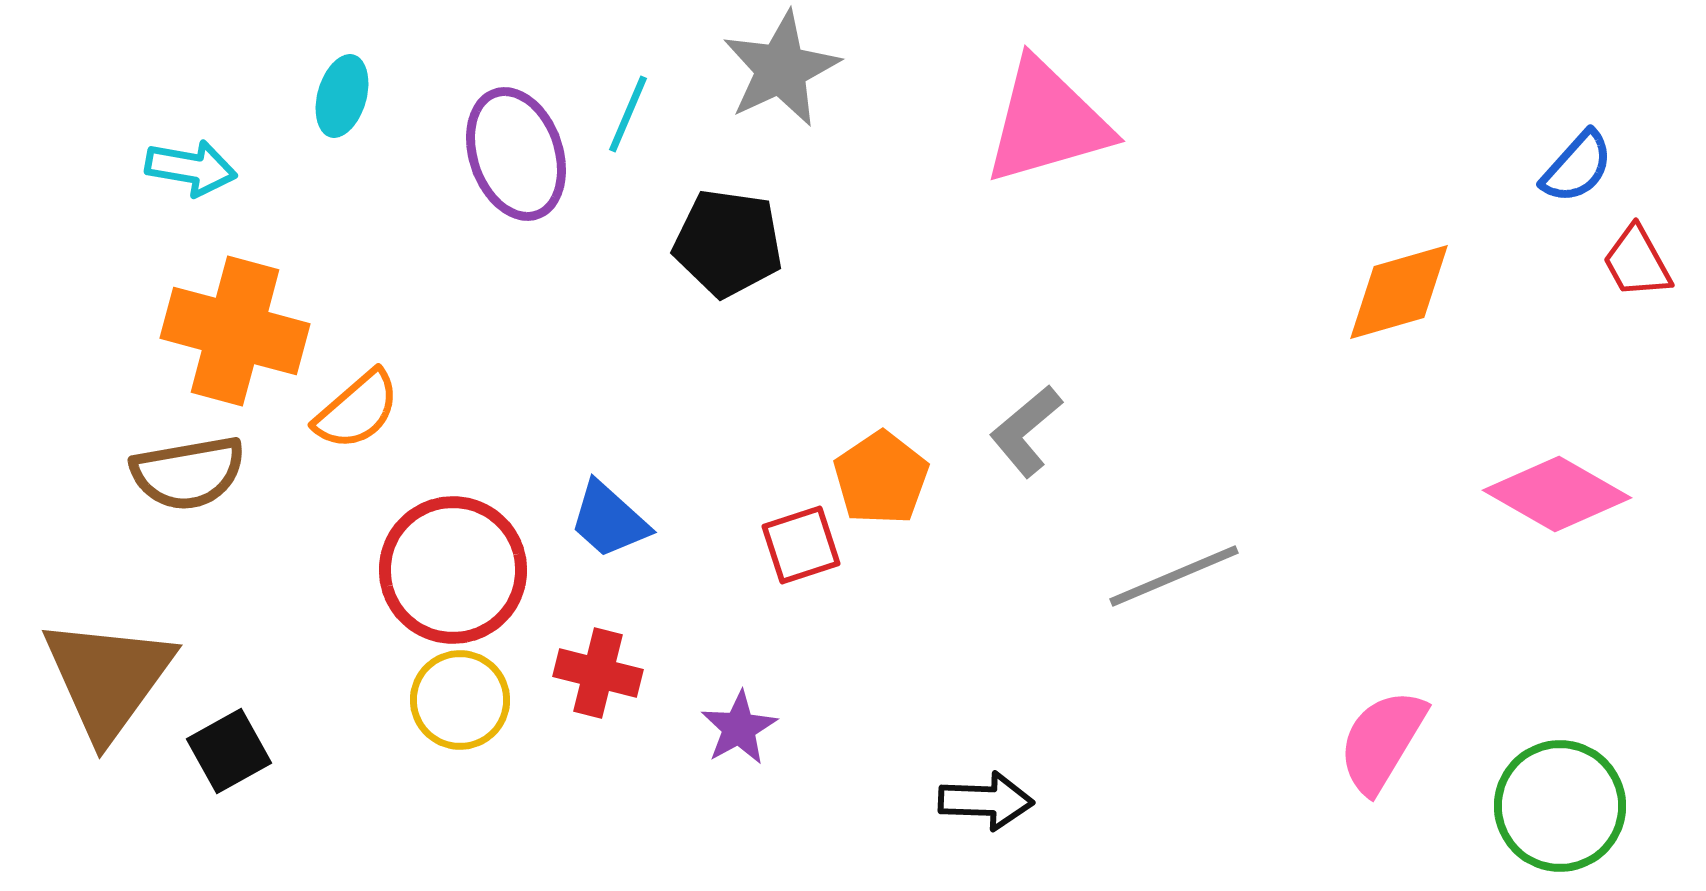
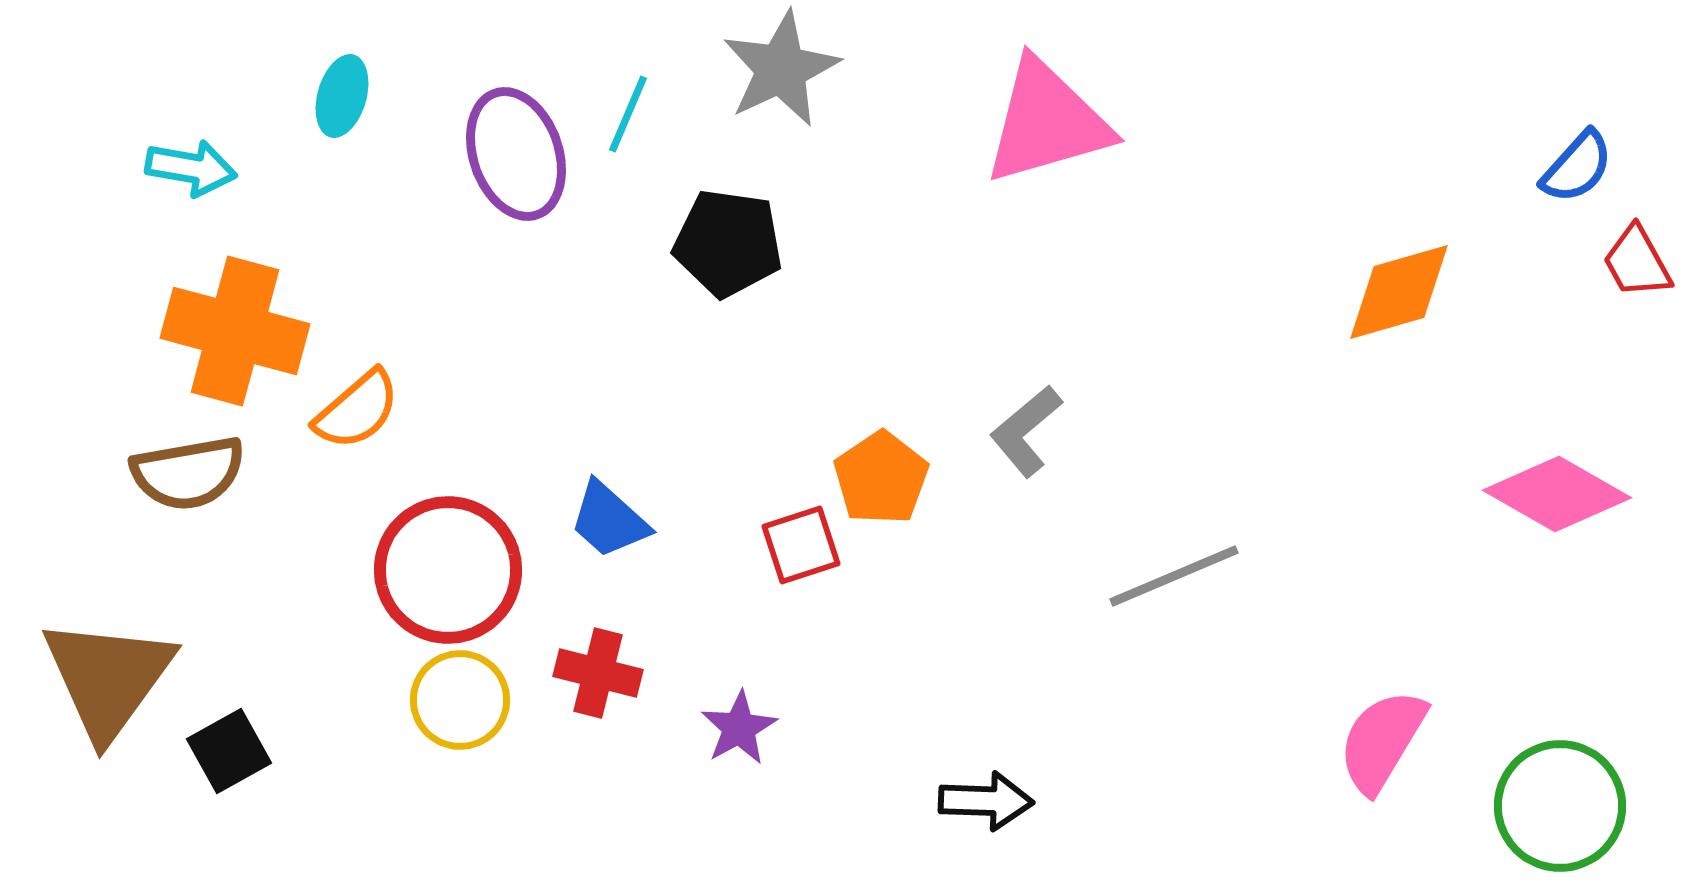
red circle: moved 5 px left
